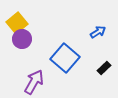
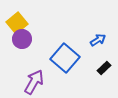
blue arrow: moved 8 px down
